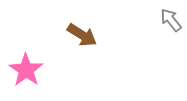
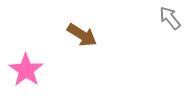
gray arrow: moved 1 px left, 2 px up
